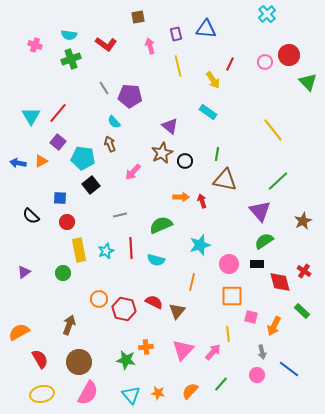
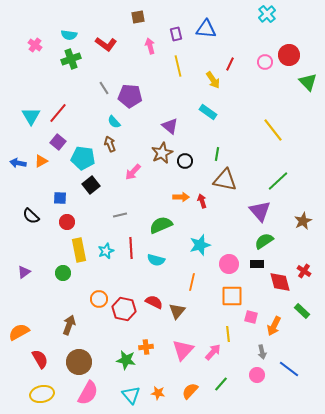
pink cross at (35, 45): rotated 16 degrees clockwise
